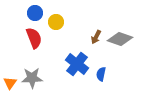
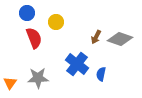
blue circle: moved 8 px left
gray star: moved 6 px right
